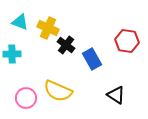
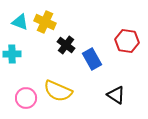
yellow cross: moved 3 px left, 6 px up
